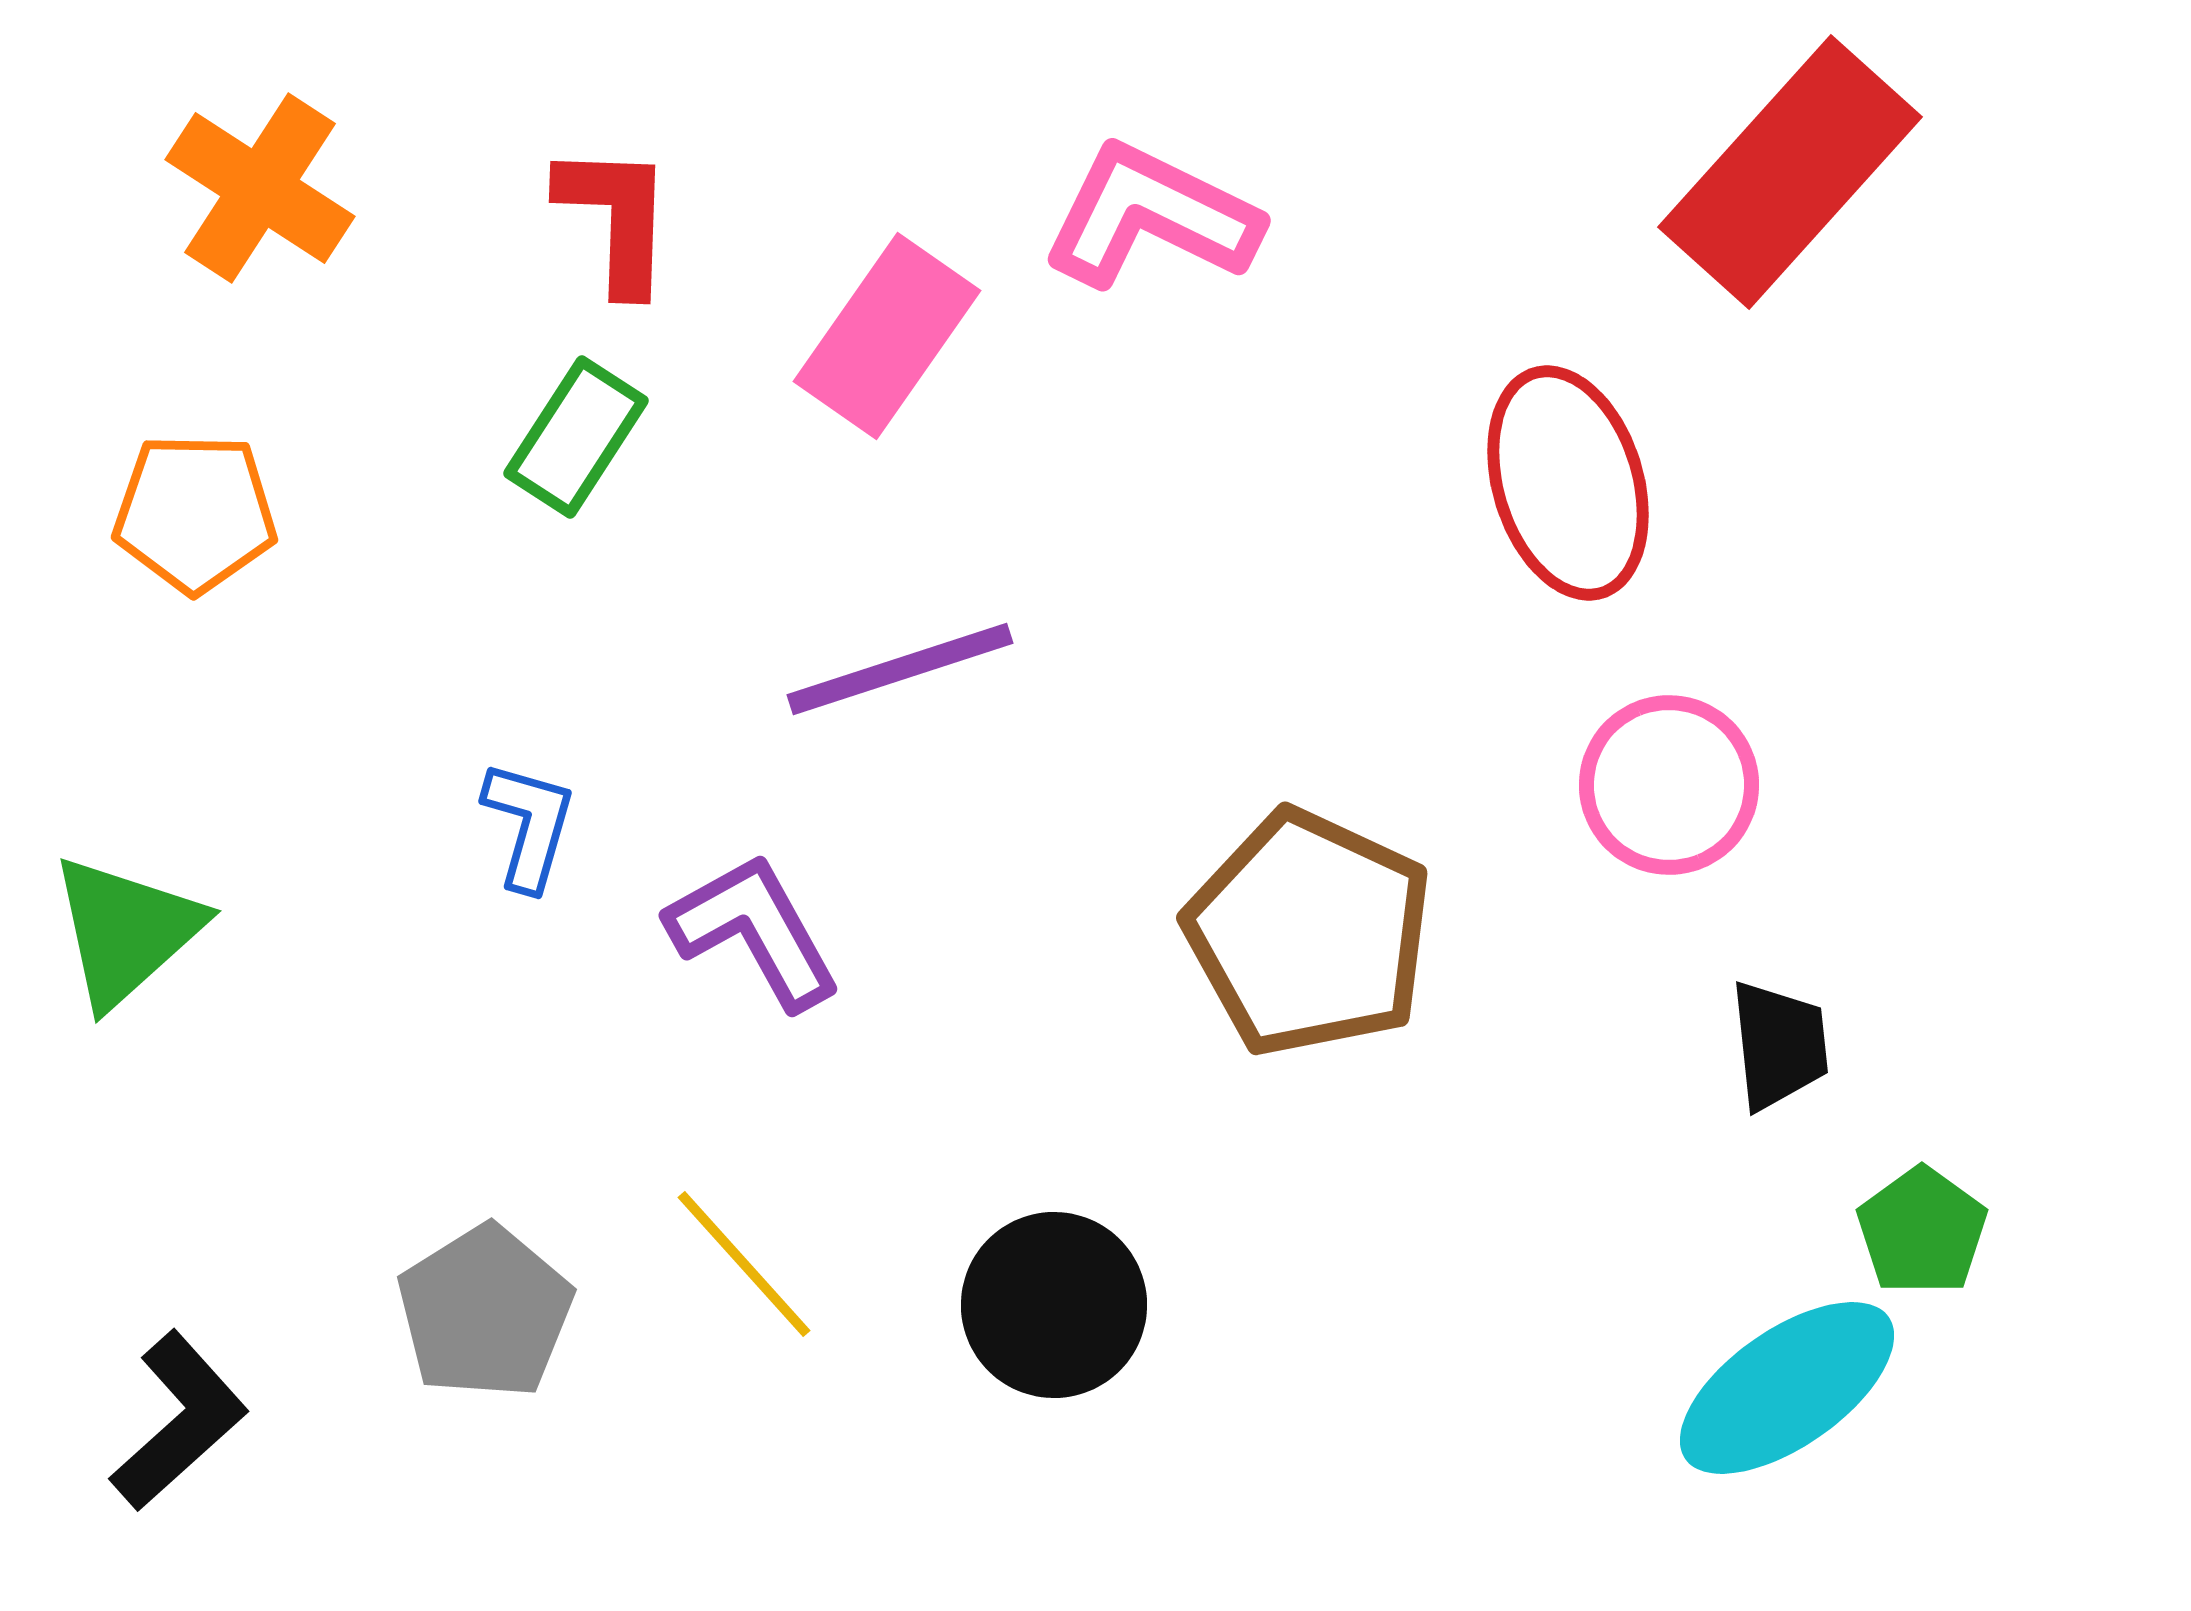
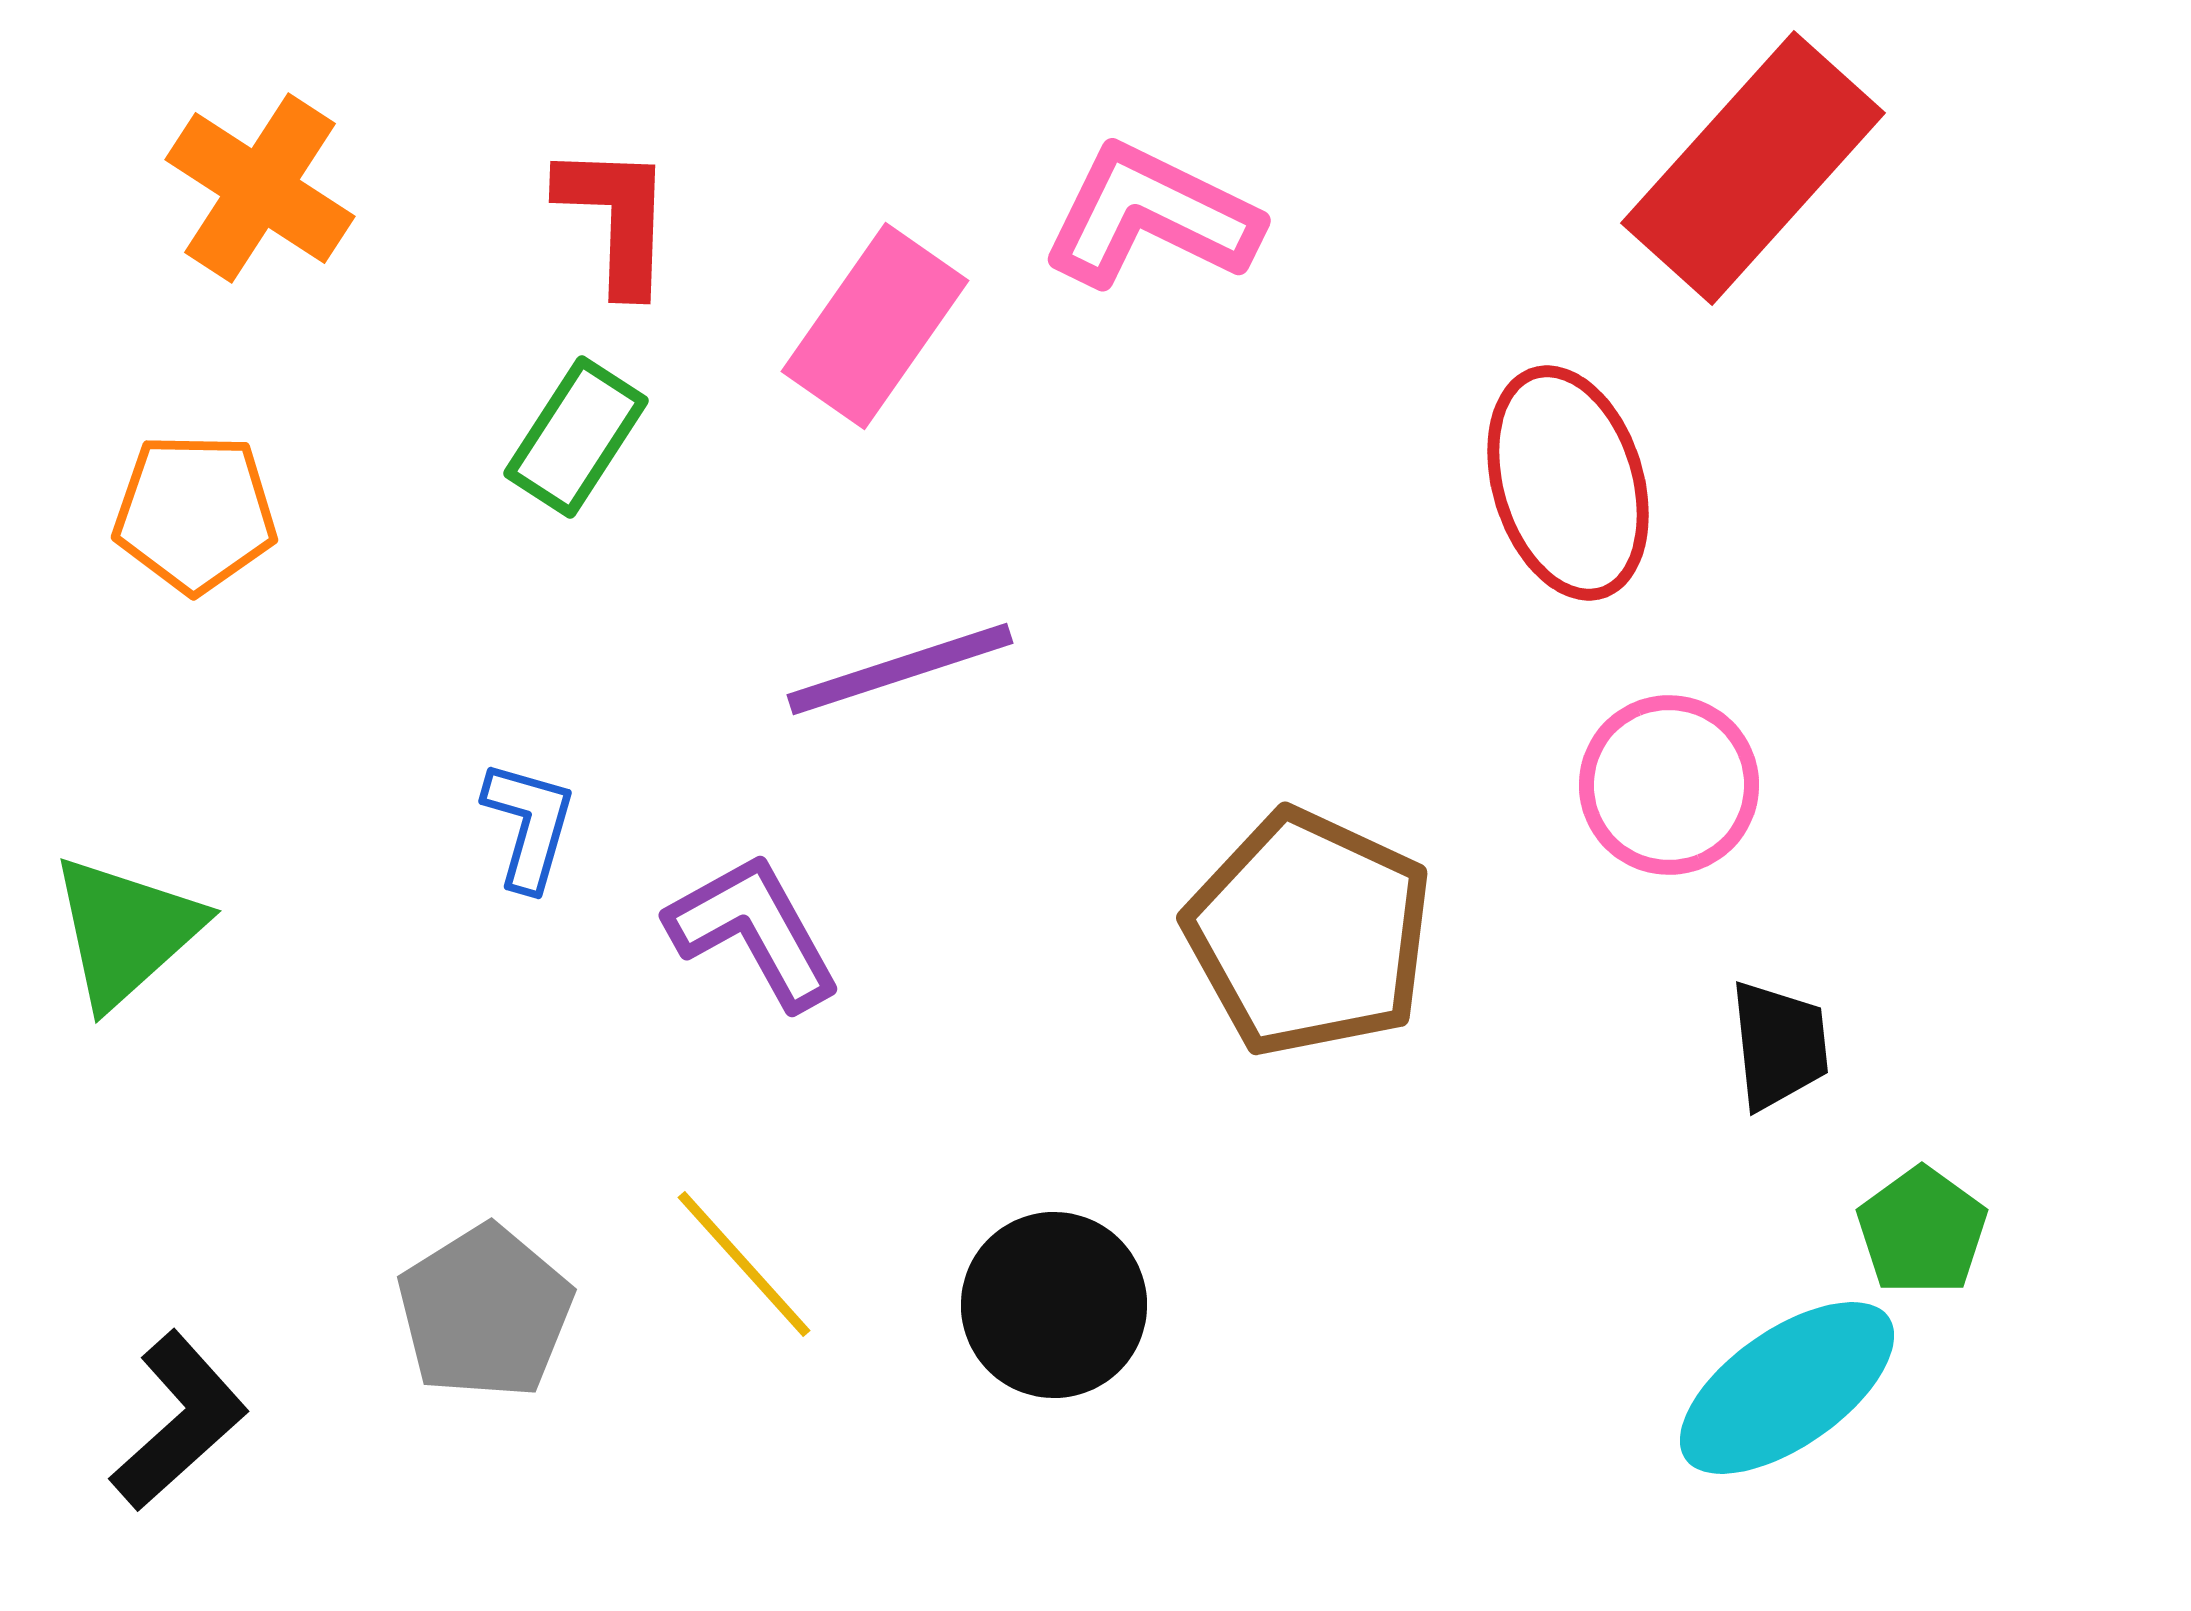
red rectangle: moved 37 px left, 4 px up
pink rectangle: moved 12 px left, 10 px up
